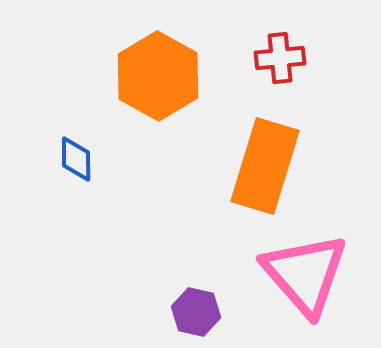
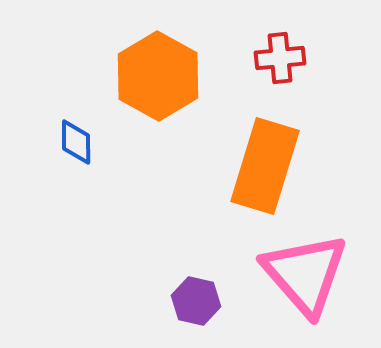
blue diamond: moved 17 px up
purple hexagon: moved 11 px up
